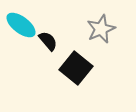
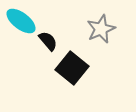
cyan ellipse: moved 4 px up
black square: moved 4 px left
